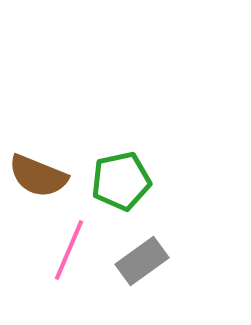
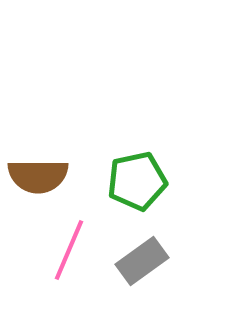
brown semicircle: rotated 22 degrees counterclockwise
green pentagon: moved 16 px right
